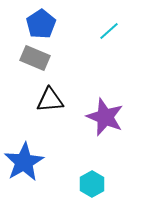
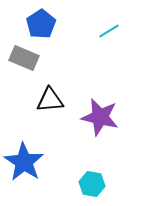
cyan line: rotated 10 degrees clockwise
gray rectangle: moved 11 px left
purple star: moved 5 px left; rotated 9 degrees counterclockwise
blue star: rotated 9 degrees counterclockwise
cyan hexagon: rotated 20 degrees counterclockwise
